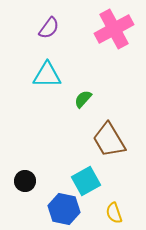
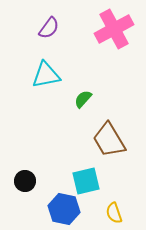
cyan triangle: moved 1 px left; rotated 12 degrees counterclockwise
cyan square: rotated 16 degrees clockwise
